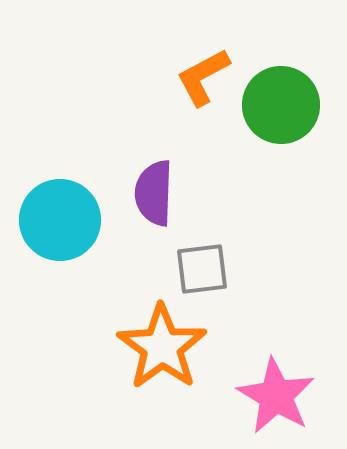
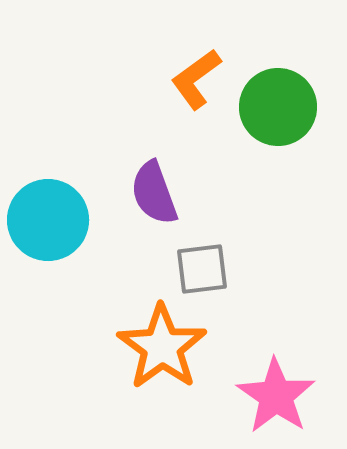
orange L-shape: moved 7 px left, 2 px down; rotated 8 degrees counterclockwise
green circle: moved 3 px left, 2 px down
purple semicircle: rotated 22 degrees counterclockwise
cyan circle: moved 12 px left
pink star: rotated 4 degrees clockwise
